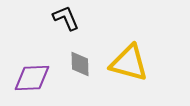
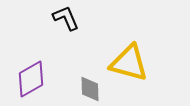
gray diamond: moved 10 px right, 25 px down
purple diamond: moved 1 px left, 1 px down; rotated 27 degrees counterclockwise
